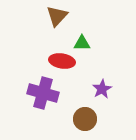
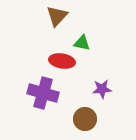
green triangle: rotated 12 degrees clockwise
purple star: rotated 24 degrees clockwise
